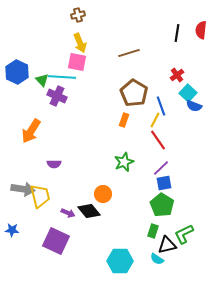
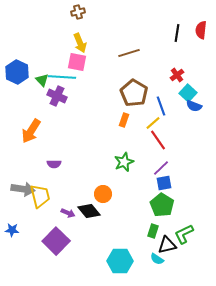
brown cross: moved 3 px up
yellow line: moved 2 px left, 3 px down; rotated 21 degrees clockwise
purple square: rotated 20 degrees clockwise
